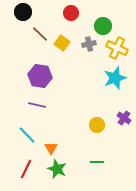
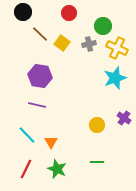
red circle: moved 2 px left
orange triangle: moved 6 px up
